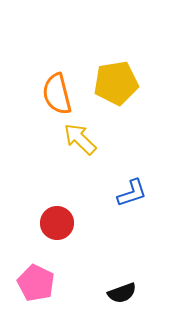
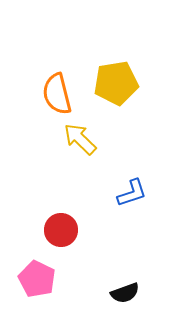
red circle: moved 4 px right, 7 px down
pink pentagon: moved 1 px right, 4 px up
black semicircle: moved 3 px right
